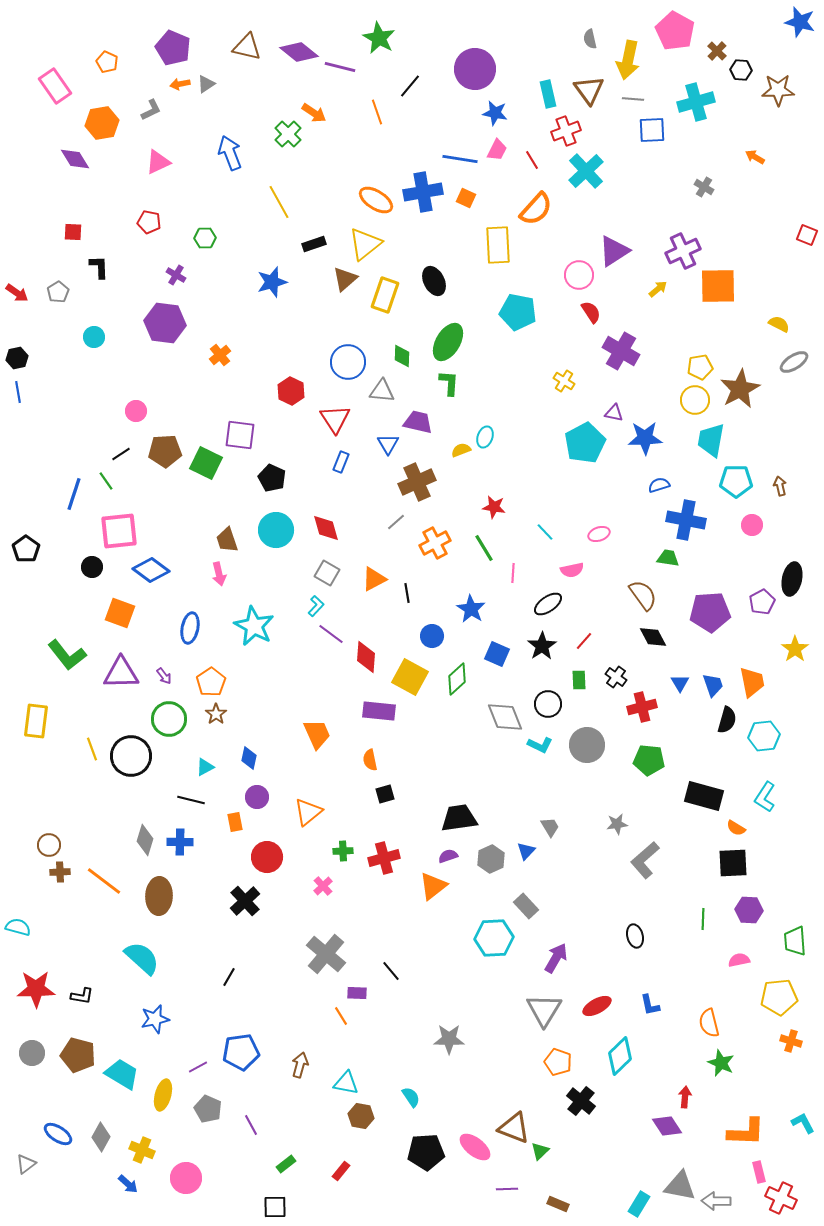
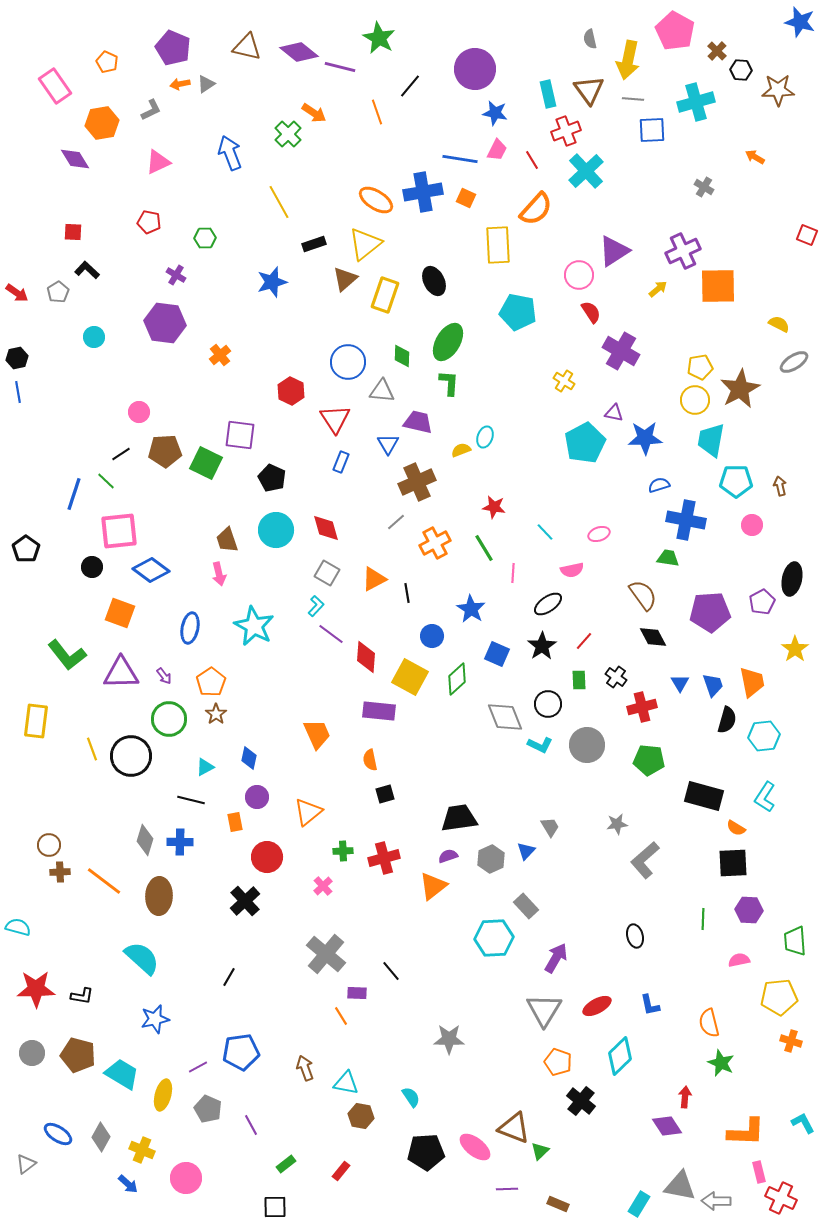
black L-shape at (99, 267): moved 12 px left, 3 px down; rotated 45 degrees counterclockwise
pink circle at (136, 411): moved 3 px right, 1 px down
green line at (106, 481): rotated 12 degrees counterclockwise
brown arrow at (300, 1065): moved 5 px right, 3 px down; rotated 35 degrees counterclockwise
